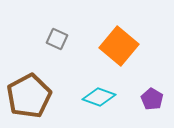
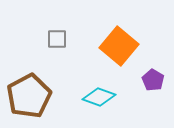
gray square: rotated 25 degrees counterclockwise
purple pentagon: moved 1 px right, 19 px up
